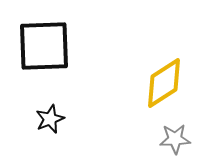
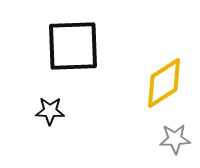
black square: moved 29 px right
black star: moved 8 px up; rotated 24 degrees clockwise
